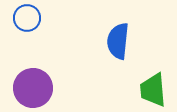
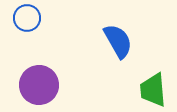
blue semicircle: rotated 144 degrees clockwise
purple circle: moved 6 px right, 3 px up
